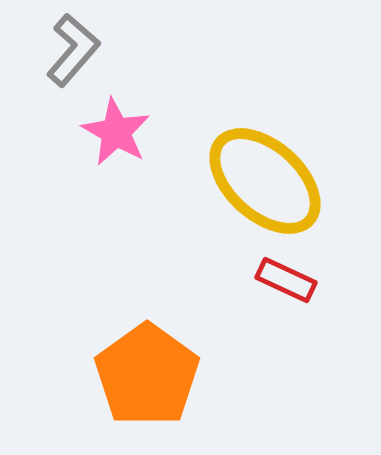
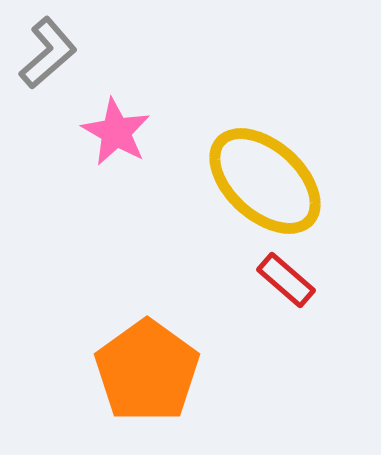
gray L-shape: moved 25 px left, 3 px down; rotated 8 degrees clockwise
red rectangle: rotated 16 degrees clockwise
orange pentagon: moved 4 px up
